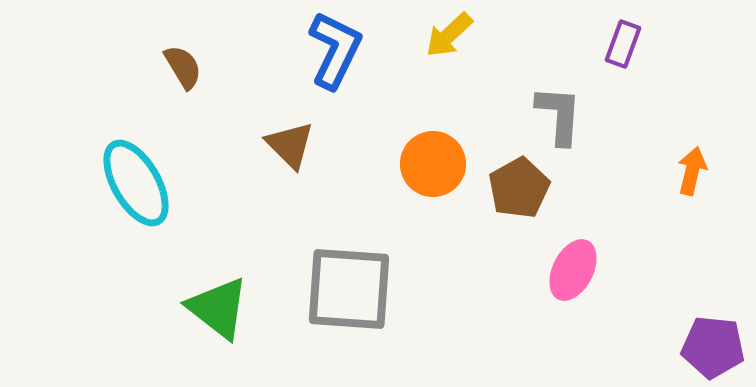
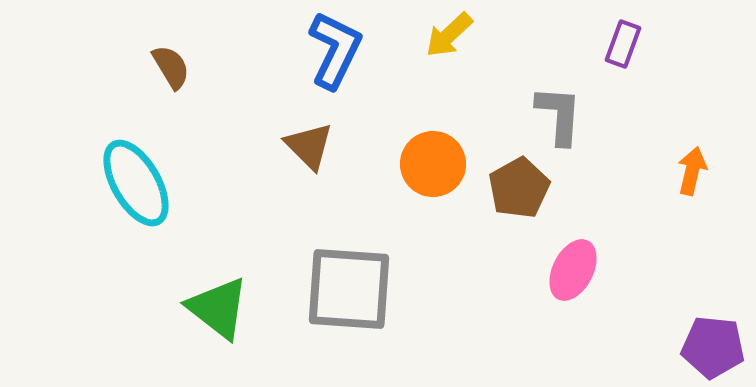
brown semicircle: moved 12 px left
brown triangle: moved 19 px right, 1 px down
